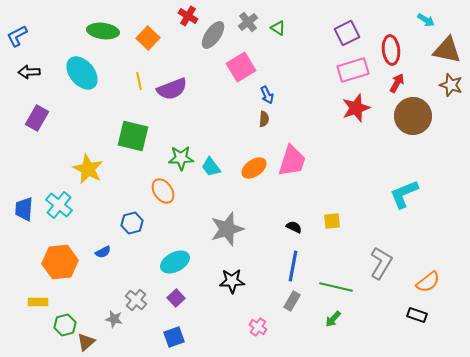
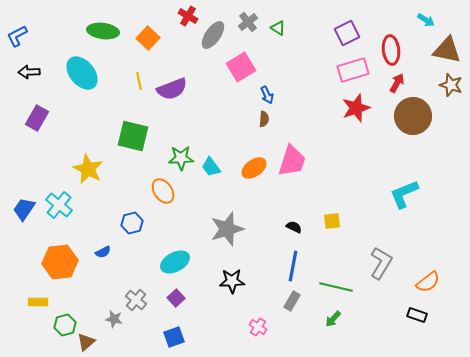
blue trapezoid at (24, 209): rotated 30 degrees clockwise
